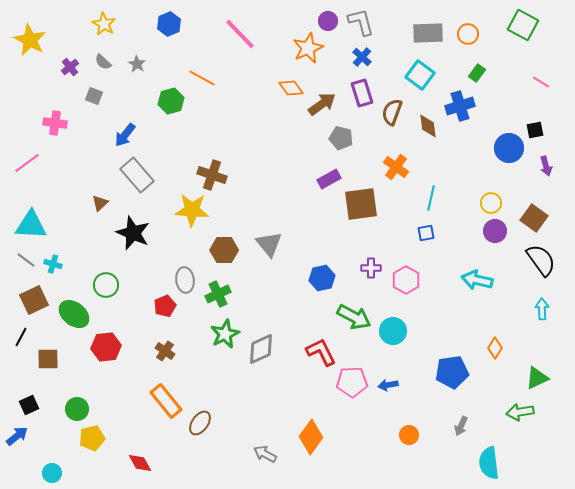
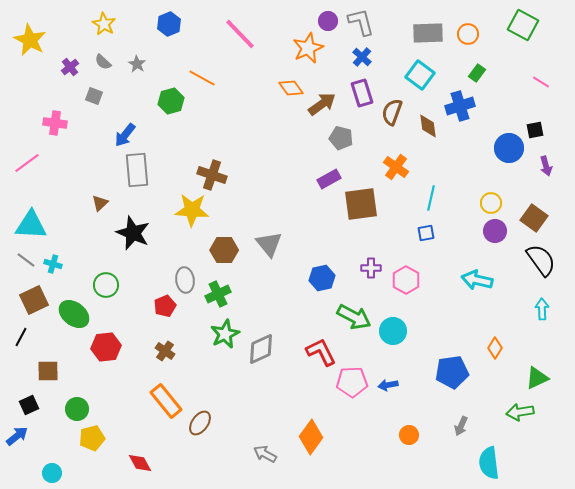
gray rectangle at (137, 175): moved 5 px up; rotated 36 degrees clockwise
brown square at (48, 359): moved 12 px down
